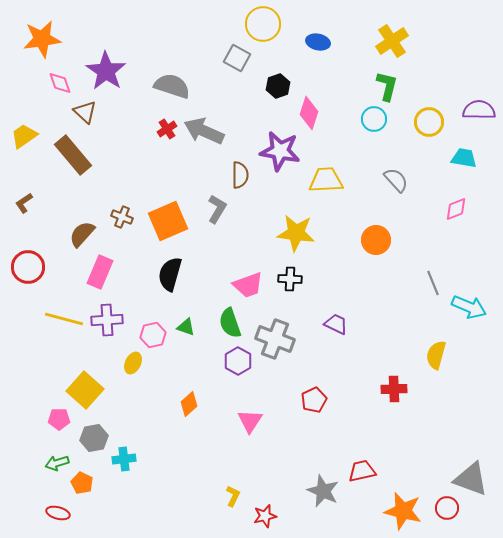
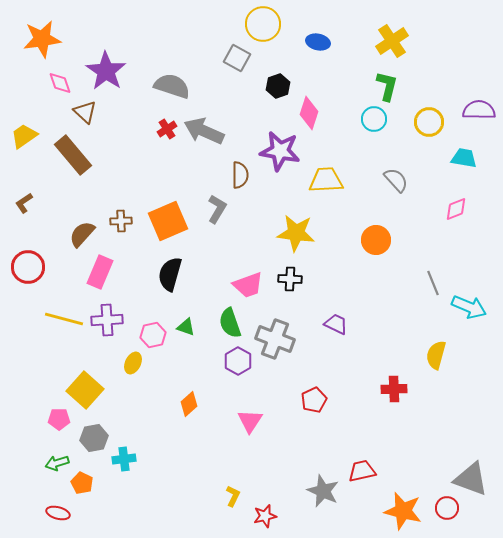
brown cross at (122, 217): moved 1 px left, 4 px down; rotated 25 degrees counterclockwise
